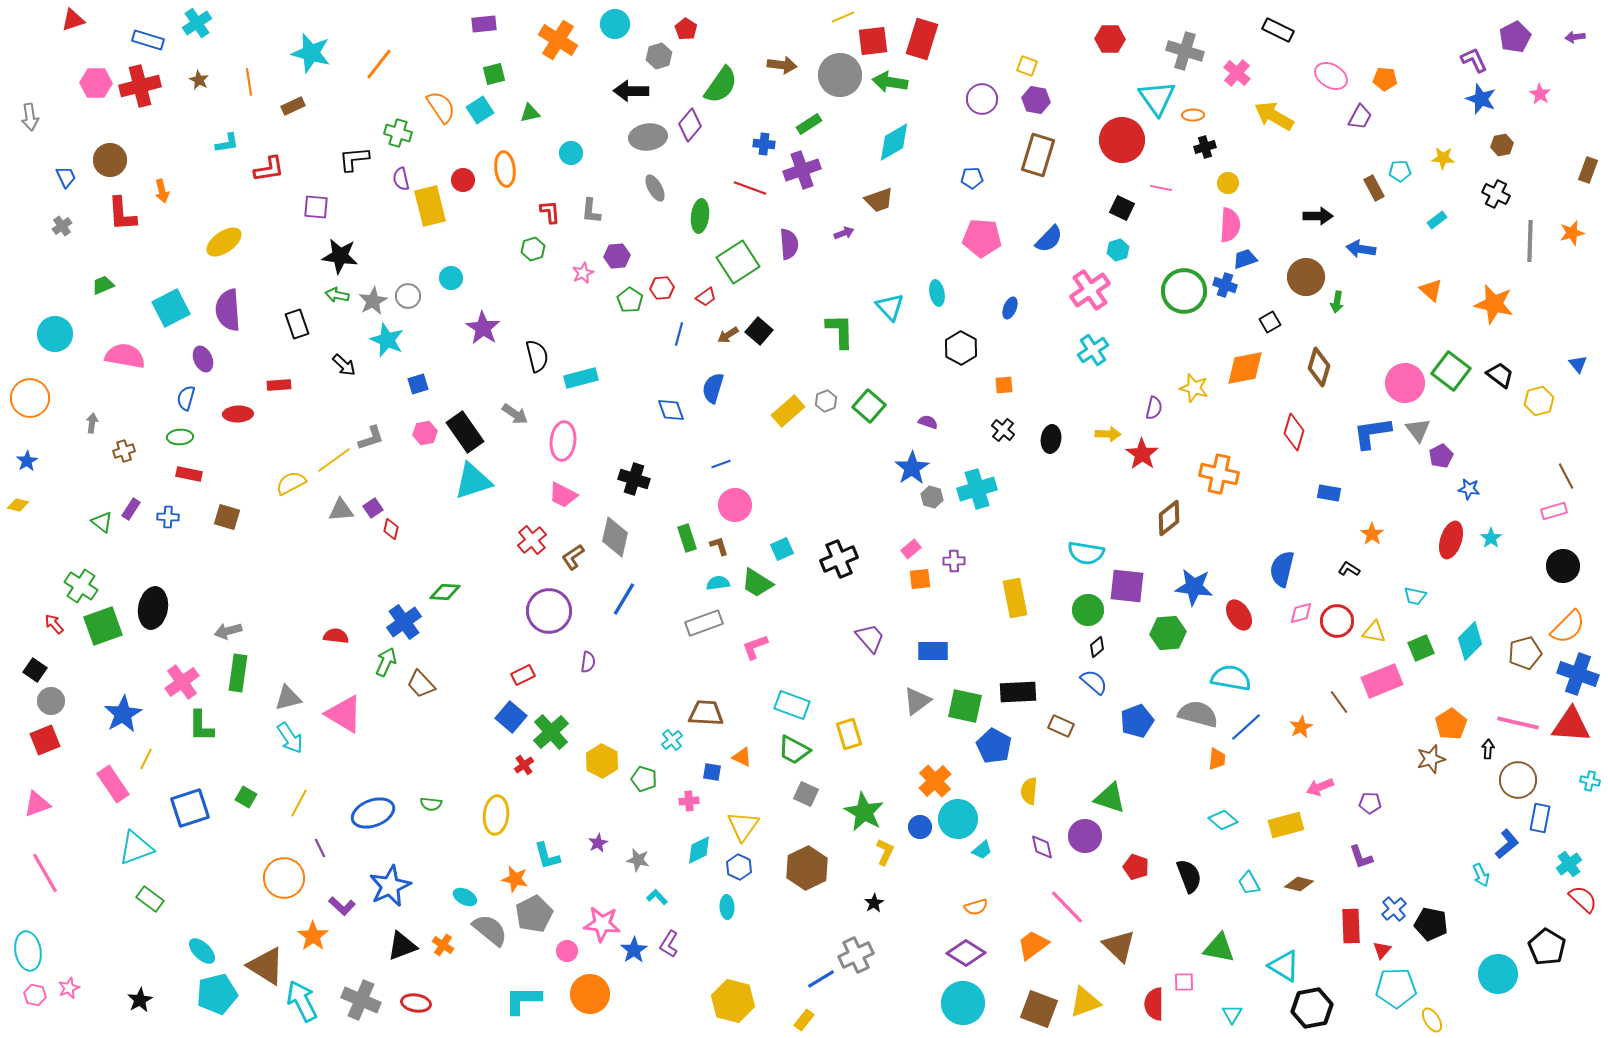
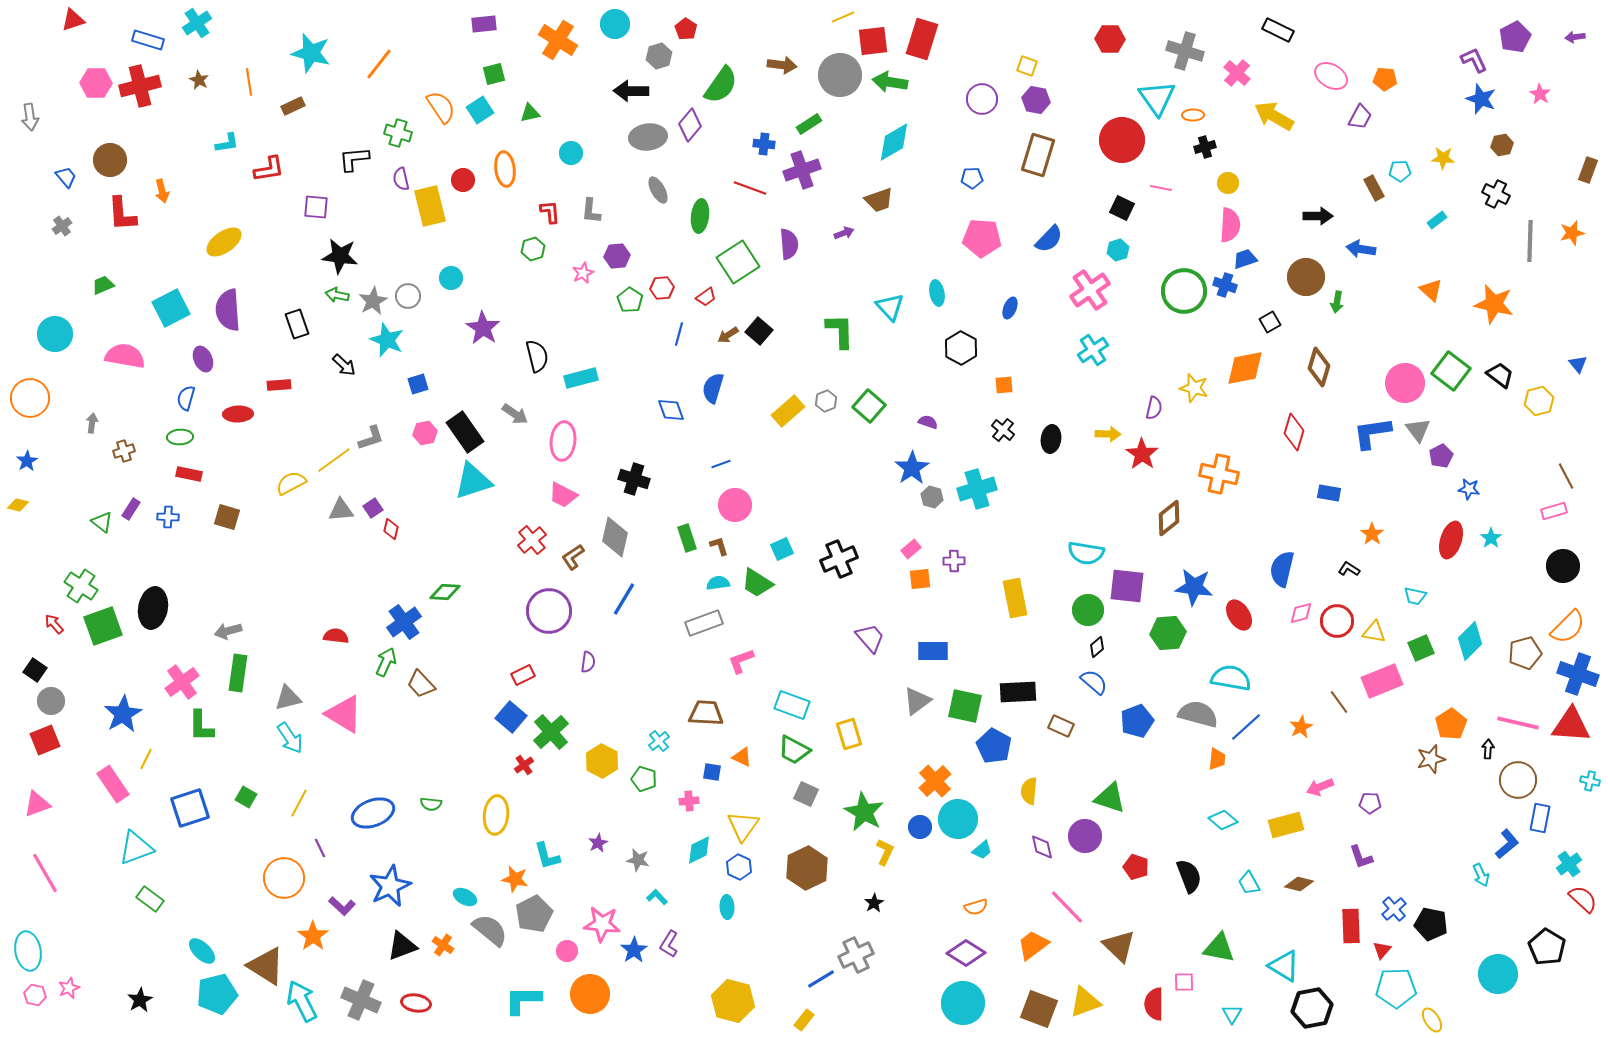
blue trapezoid at (66, 177): rotated 15 degrees counterclockwise
gray ellipse at (655, 188): moved 3 px right, 2 px down
pink L-shape at (755, 647): moved 14 px left, 14 px down
cyan cross at (672, 740): moved 13 px left, 1 px down
